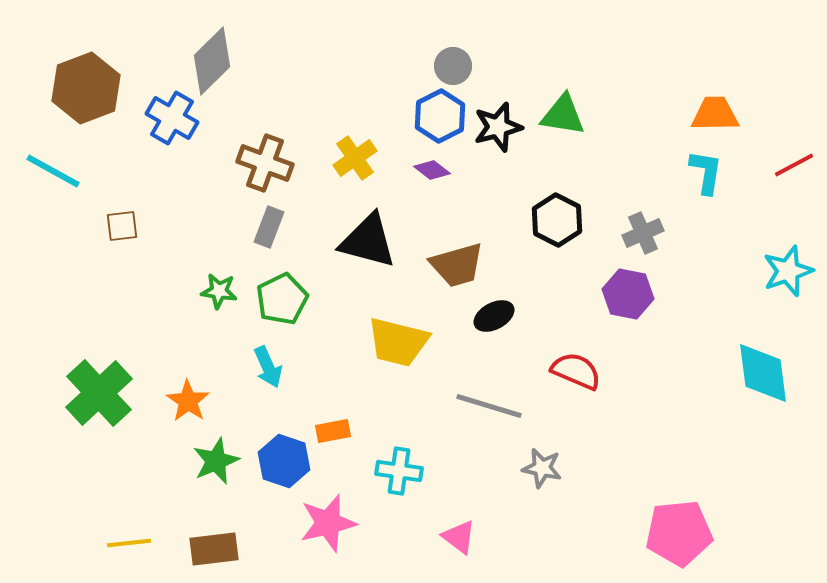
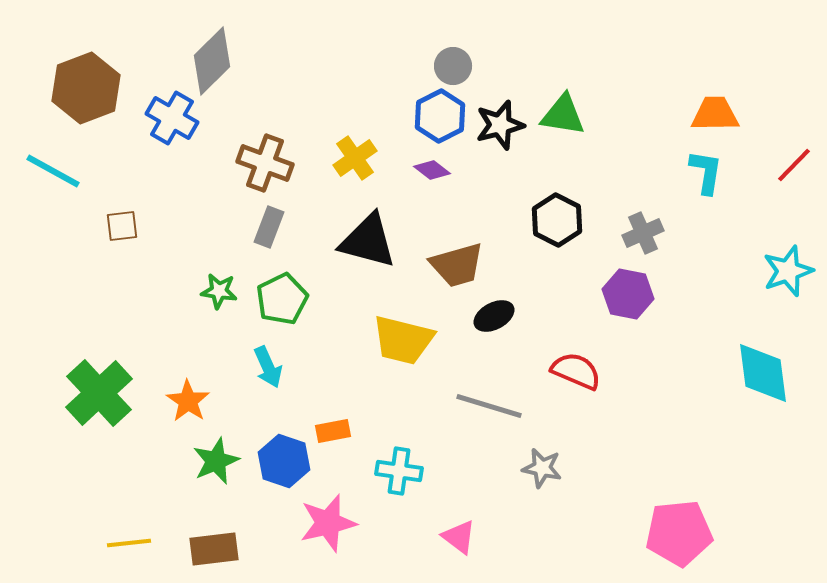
black star at (498, 127): moved 2 px right, 2 px up
red line at (794, 165): rotated 18 degrees counterclockwise
yellow trapezoid at (398, 342): moved 5 px right, 2 px up
